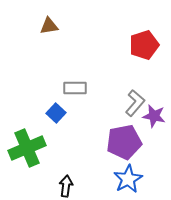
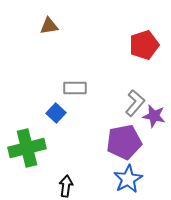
green cross: rotated 9 degrees clockwise
